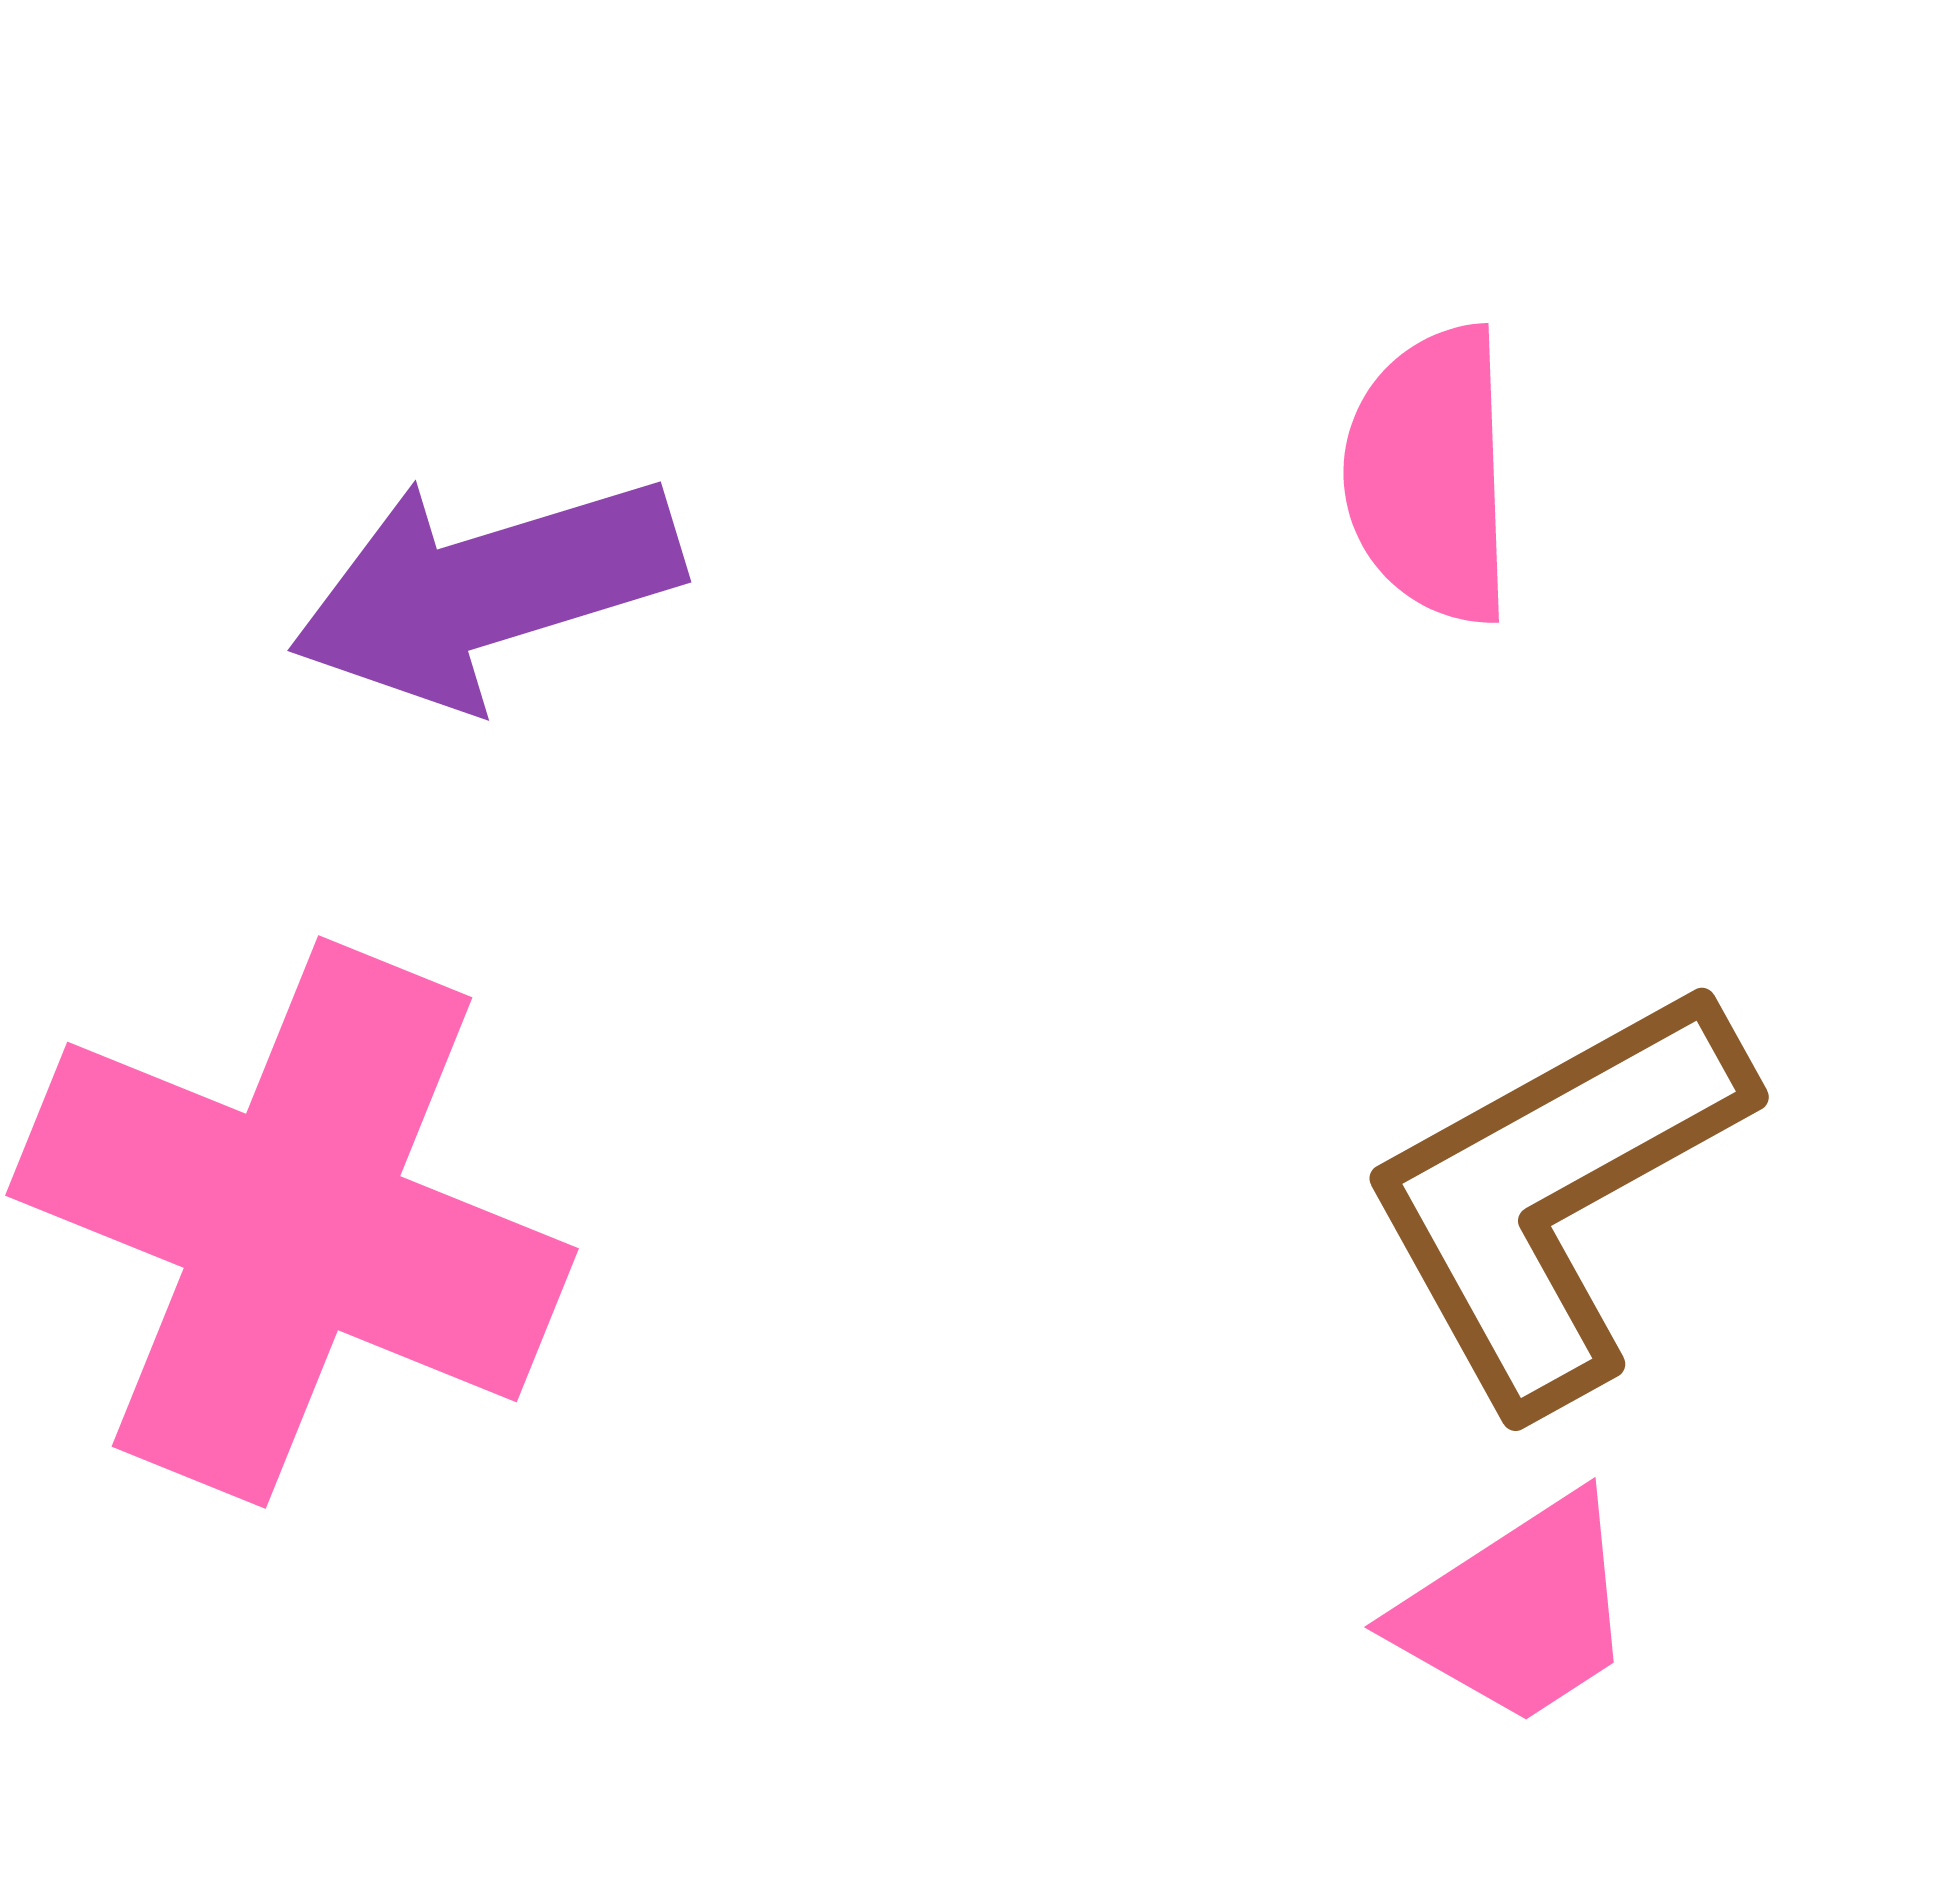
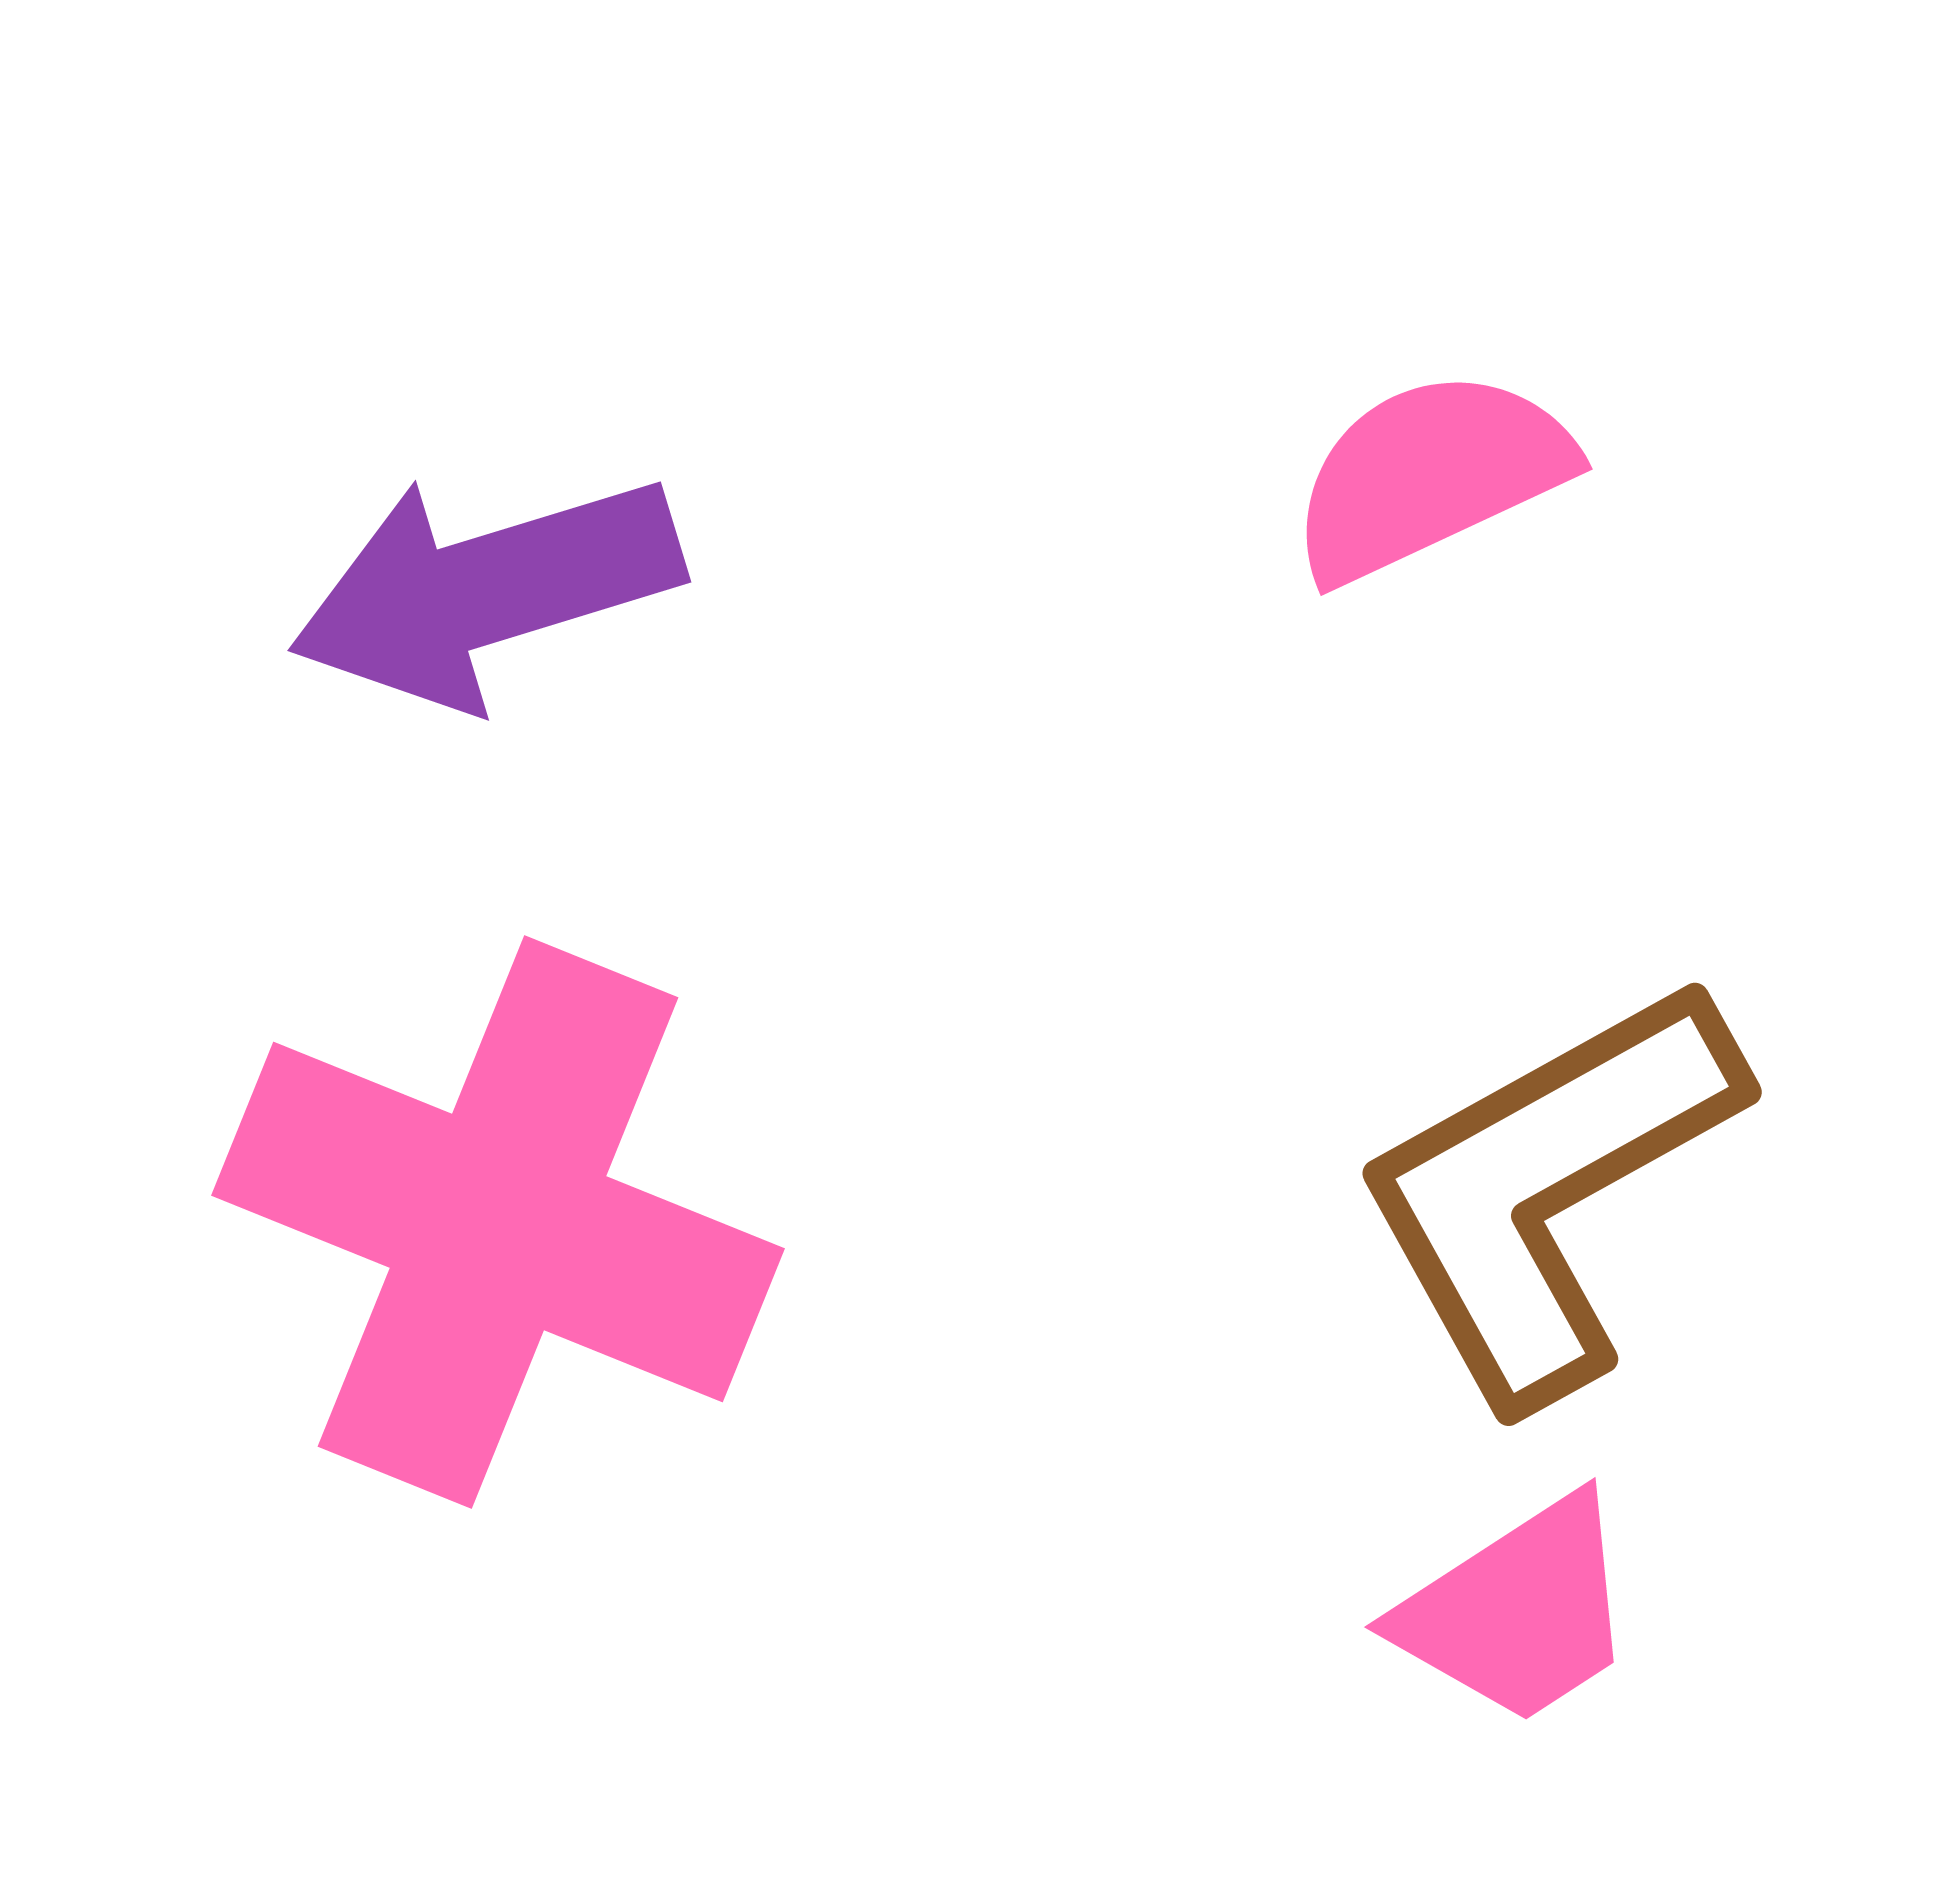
pink semicircle: rotated 67 degrees clockwise
brown L-shape: moved 7 px left, 5 px up
pink cross: moved 206 px right
